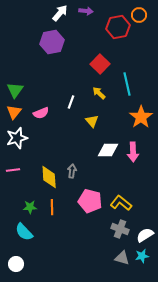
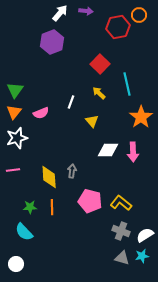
purple hexagon: rotated 10 degrees counterclockwise
gray cross: moved 1 px right, 2 px down
